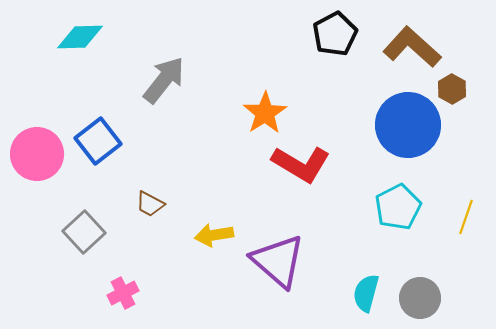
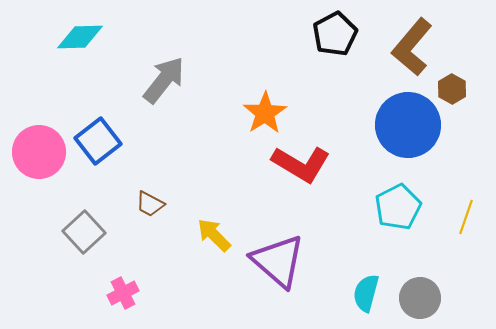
brown L-shape: rotated 92 degrees counterclockwise
pink circle: moved 2 px right, 2 px up
yellow arrow: rotated 54 degrees clockwise
